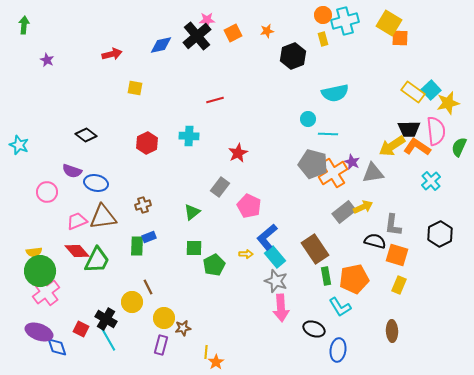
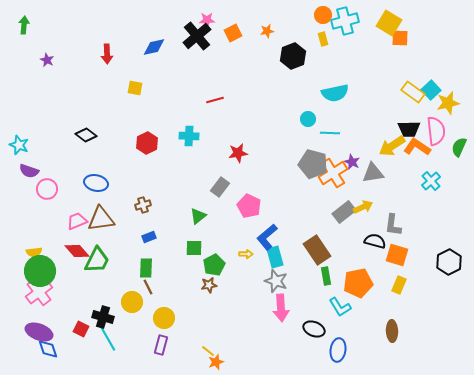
blue diamond at (161, 45): moved 7 px left, 2 px down
red arrow at (112, 54): moved 5 px left; rotated 102 degrees clockwise
cyan line at (328, 134): moved 2 px right, 1 px up
red star at (238, 153): rotated 18 degrees clockwise
purple semicircle at (72, 171): moved 43 px left
pink circle at (47, 192): moved 3 px up
green triangle at (192, 212): moved 6 px right, 4 px down
brown triangle at (103, 217): moved 2 px left, 2 px down
black hexagon at (440, 234): moved 9 px right, 28 px down
green rectangle at (137, 246): moved 9 px right, 22 px down
brown rectangle at (315, 249): moved 2 px right, 1 px down
cyan rectangle at (275, 257): rotated 25 degrees clockwise
orange pentagon at (354, 279): moved 4 px right, 4 px down
pink cross at (46, 292): moved 7 px left
black cross at (106, 319): moved 3 px left, 2 px up; rotated 15 degrees counterclockwise
brown star at (183, 328): moved 26 px right, 43 px up
blue diamond at (57, 347): moved 9 px left, 2 px down
yellow line at (206, 352): moved 2 px right, 1 px up; rotated 56 degrees counterclockwise
orange star at (216, 362): rotated 14 degrees clockwise
